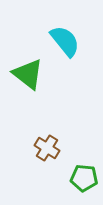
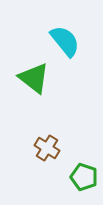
green triangle: moved 6 px right, 4 px down
green pentagon: moved 1 px up; rotated 12 degrees clockwise
